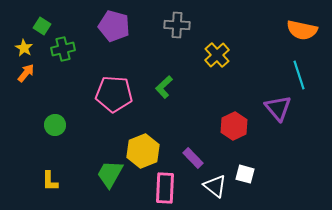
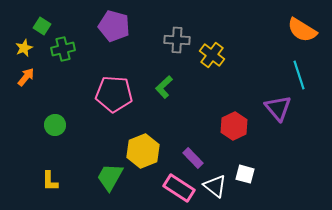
gray cross: moved 15 px down
orange semicircle: rotated 20 degrees clockwise
yellow star: rotated 18 degrees clockwise
yellow cross: moved 5 px left; rotated 10 degrees counterclockwise
orange arrow: moved 4 px down
green trapezoid: moved 3 px down
pink rectangle: moved 14 px right; rotated 60 degrees counterclockwise
